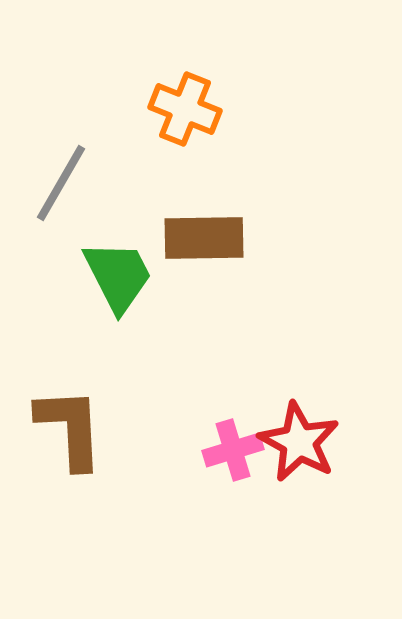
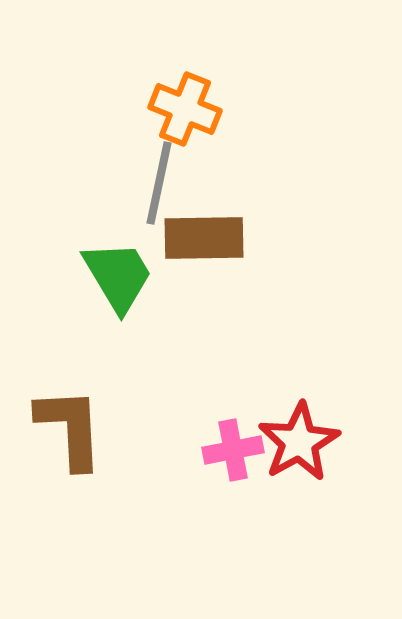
gray line: moved 98 px right; rotated 18 degrees counterclockwise
green trapezoid: rotated 4 degrees counterclockwise
red star: rotated 14 degrees clockwise
pink cross: rotated 6 degrees clockwise
